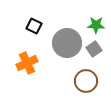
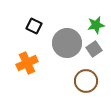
green star: rotated 12 degrees counterclockwise
